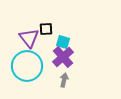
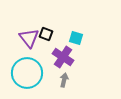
black square: moved 5 px down; rotated 24 degrees clockwise
cyan square: moved 13 px right, 4 px up
purple cross: rotated 15 degrees counterclockwise
cyan circle: moved 7 px down
